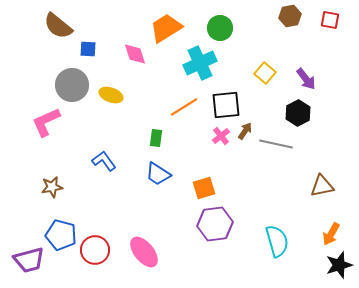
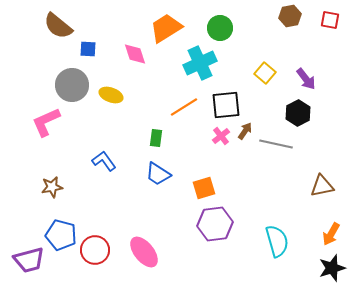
black star: moved 7 px left, 3 px down
